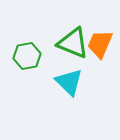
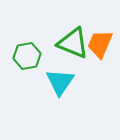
cyan triangle: moved 9 px left; rotated 20 degrees clockwise
